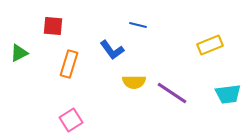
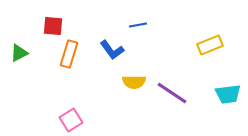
blue line: rotated 24 degrees counterclockwise
orange rectangle: moved 10 px up
